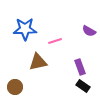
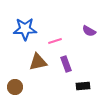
purple rectangle: moved 14 px left, 3 px up
black rectangle: rotated 40 degrees counterclockwise
